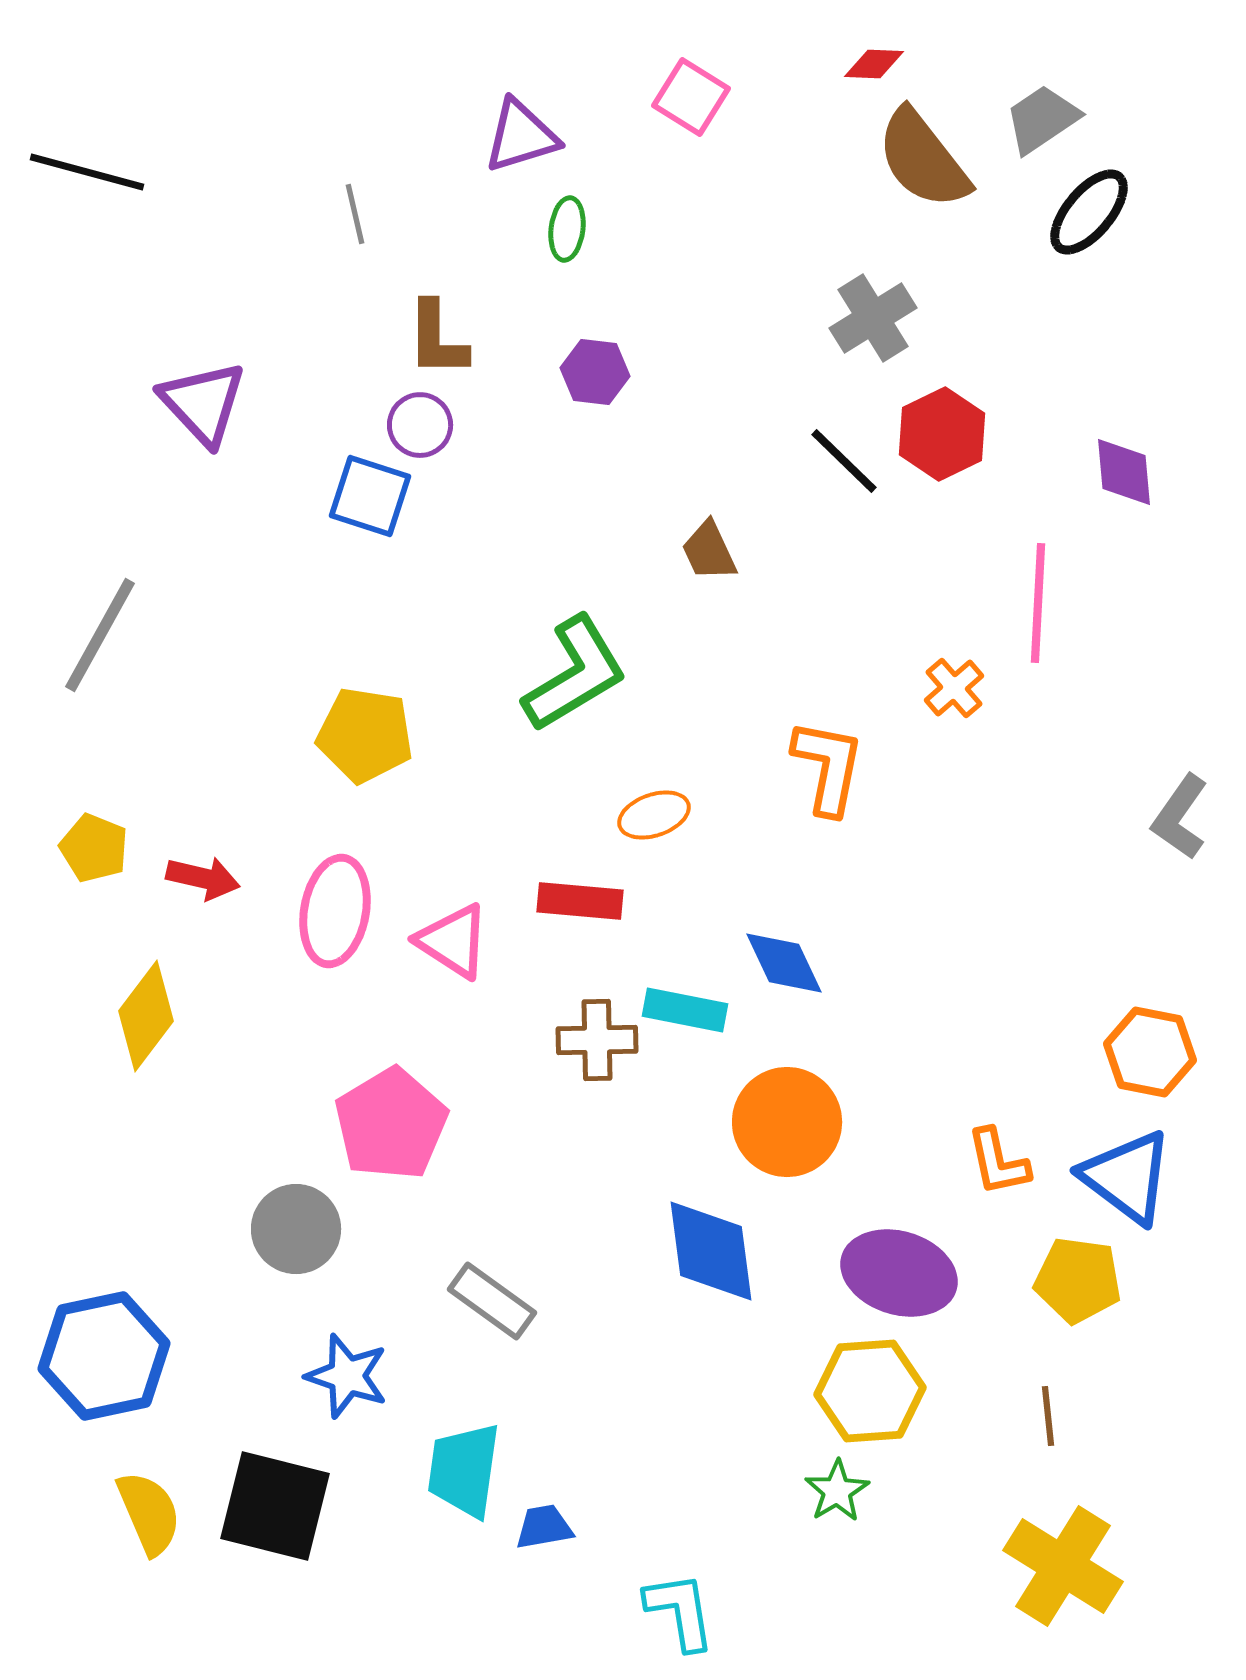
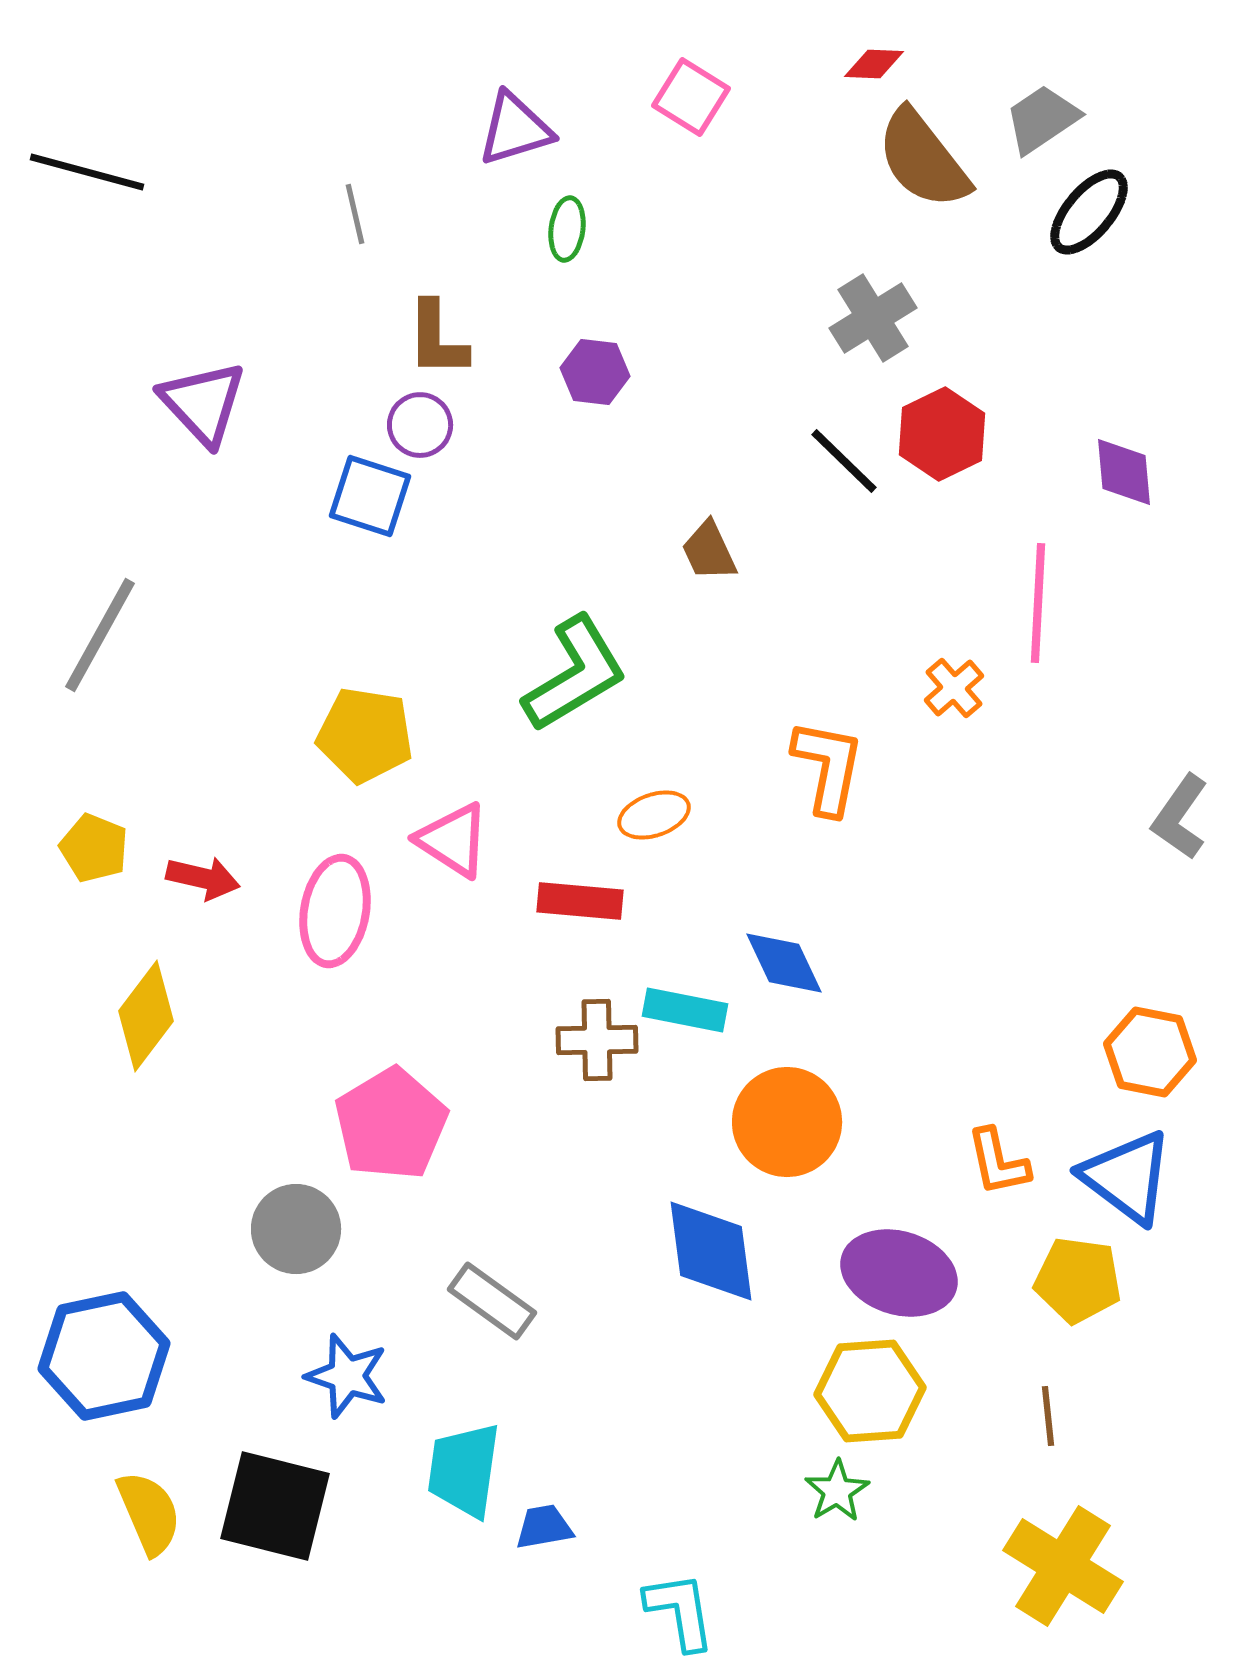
purple triangle at (521, 136): moved 6 px left, 7 px up
pink triangle at (453, 941): moved 101 px up
